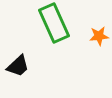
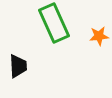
black trapezoid: rotated 50 degrees counterclockwise
